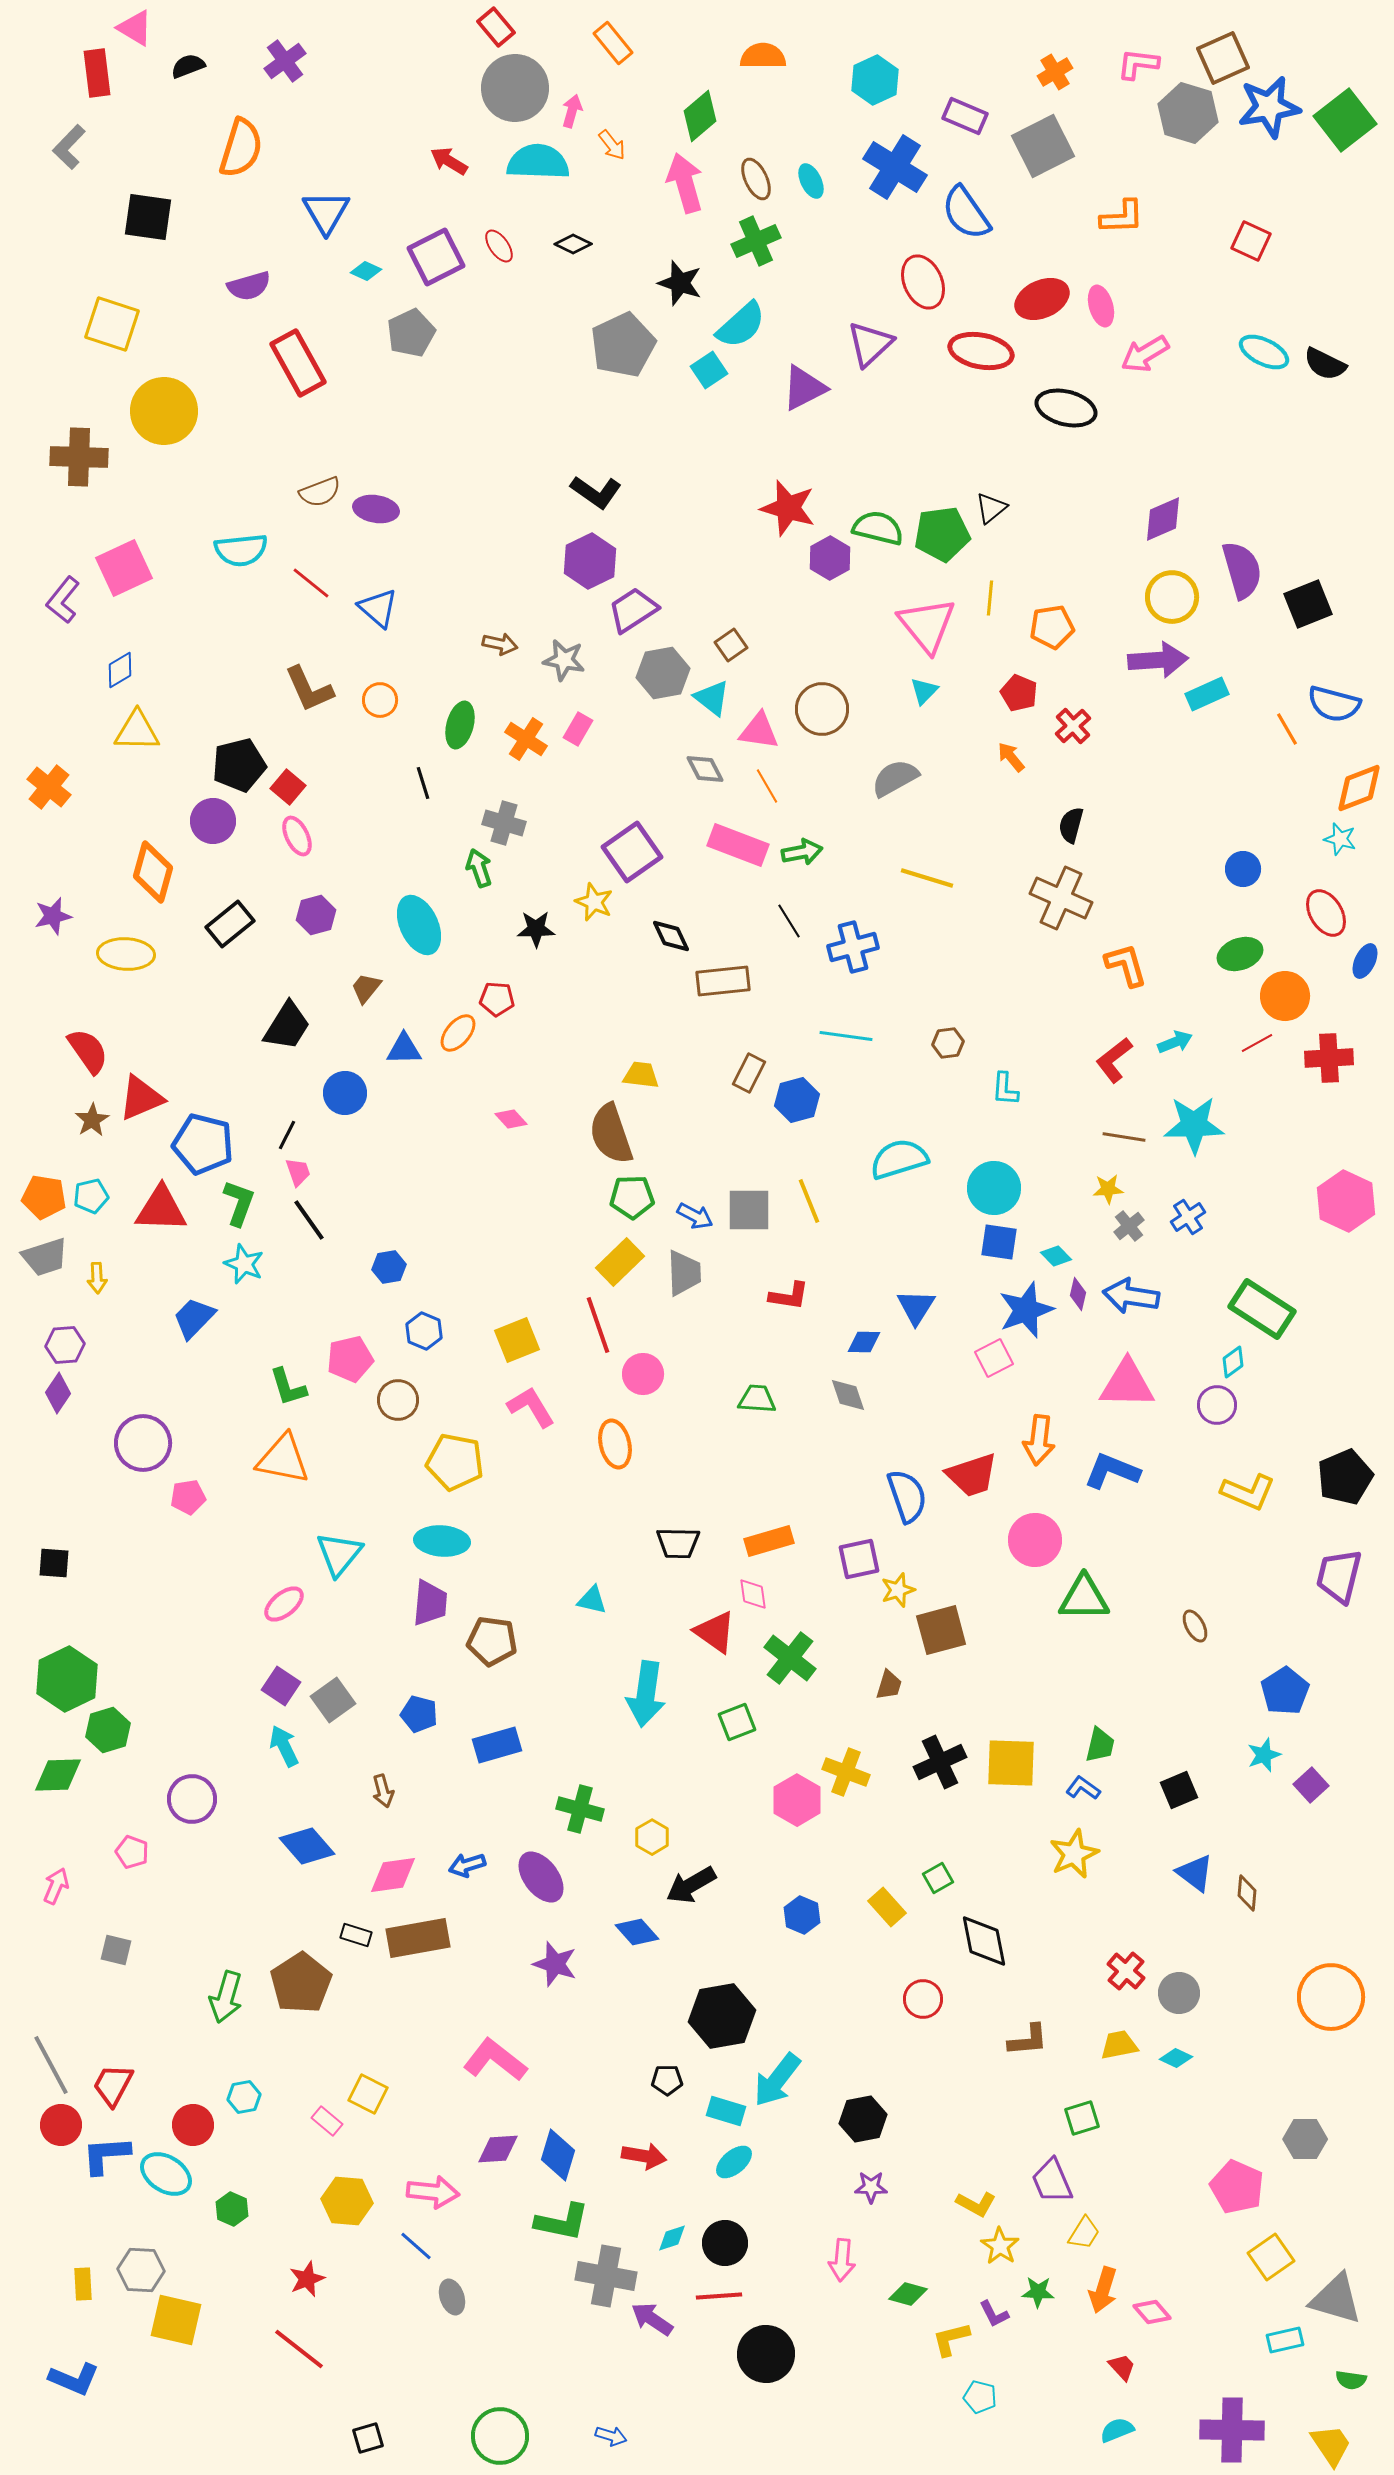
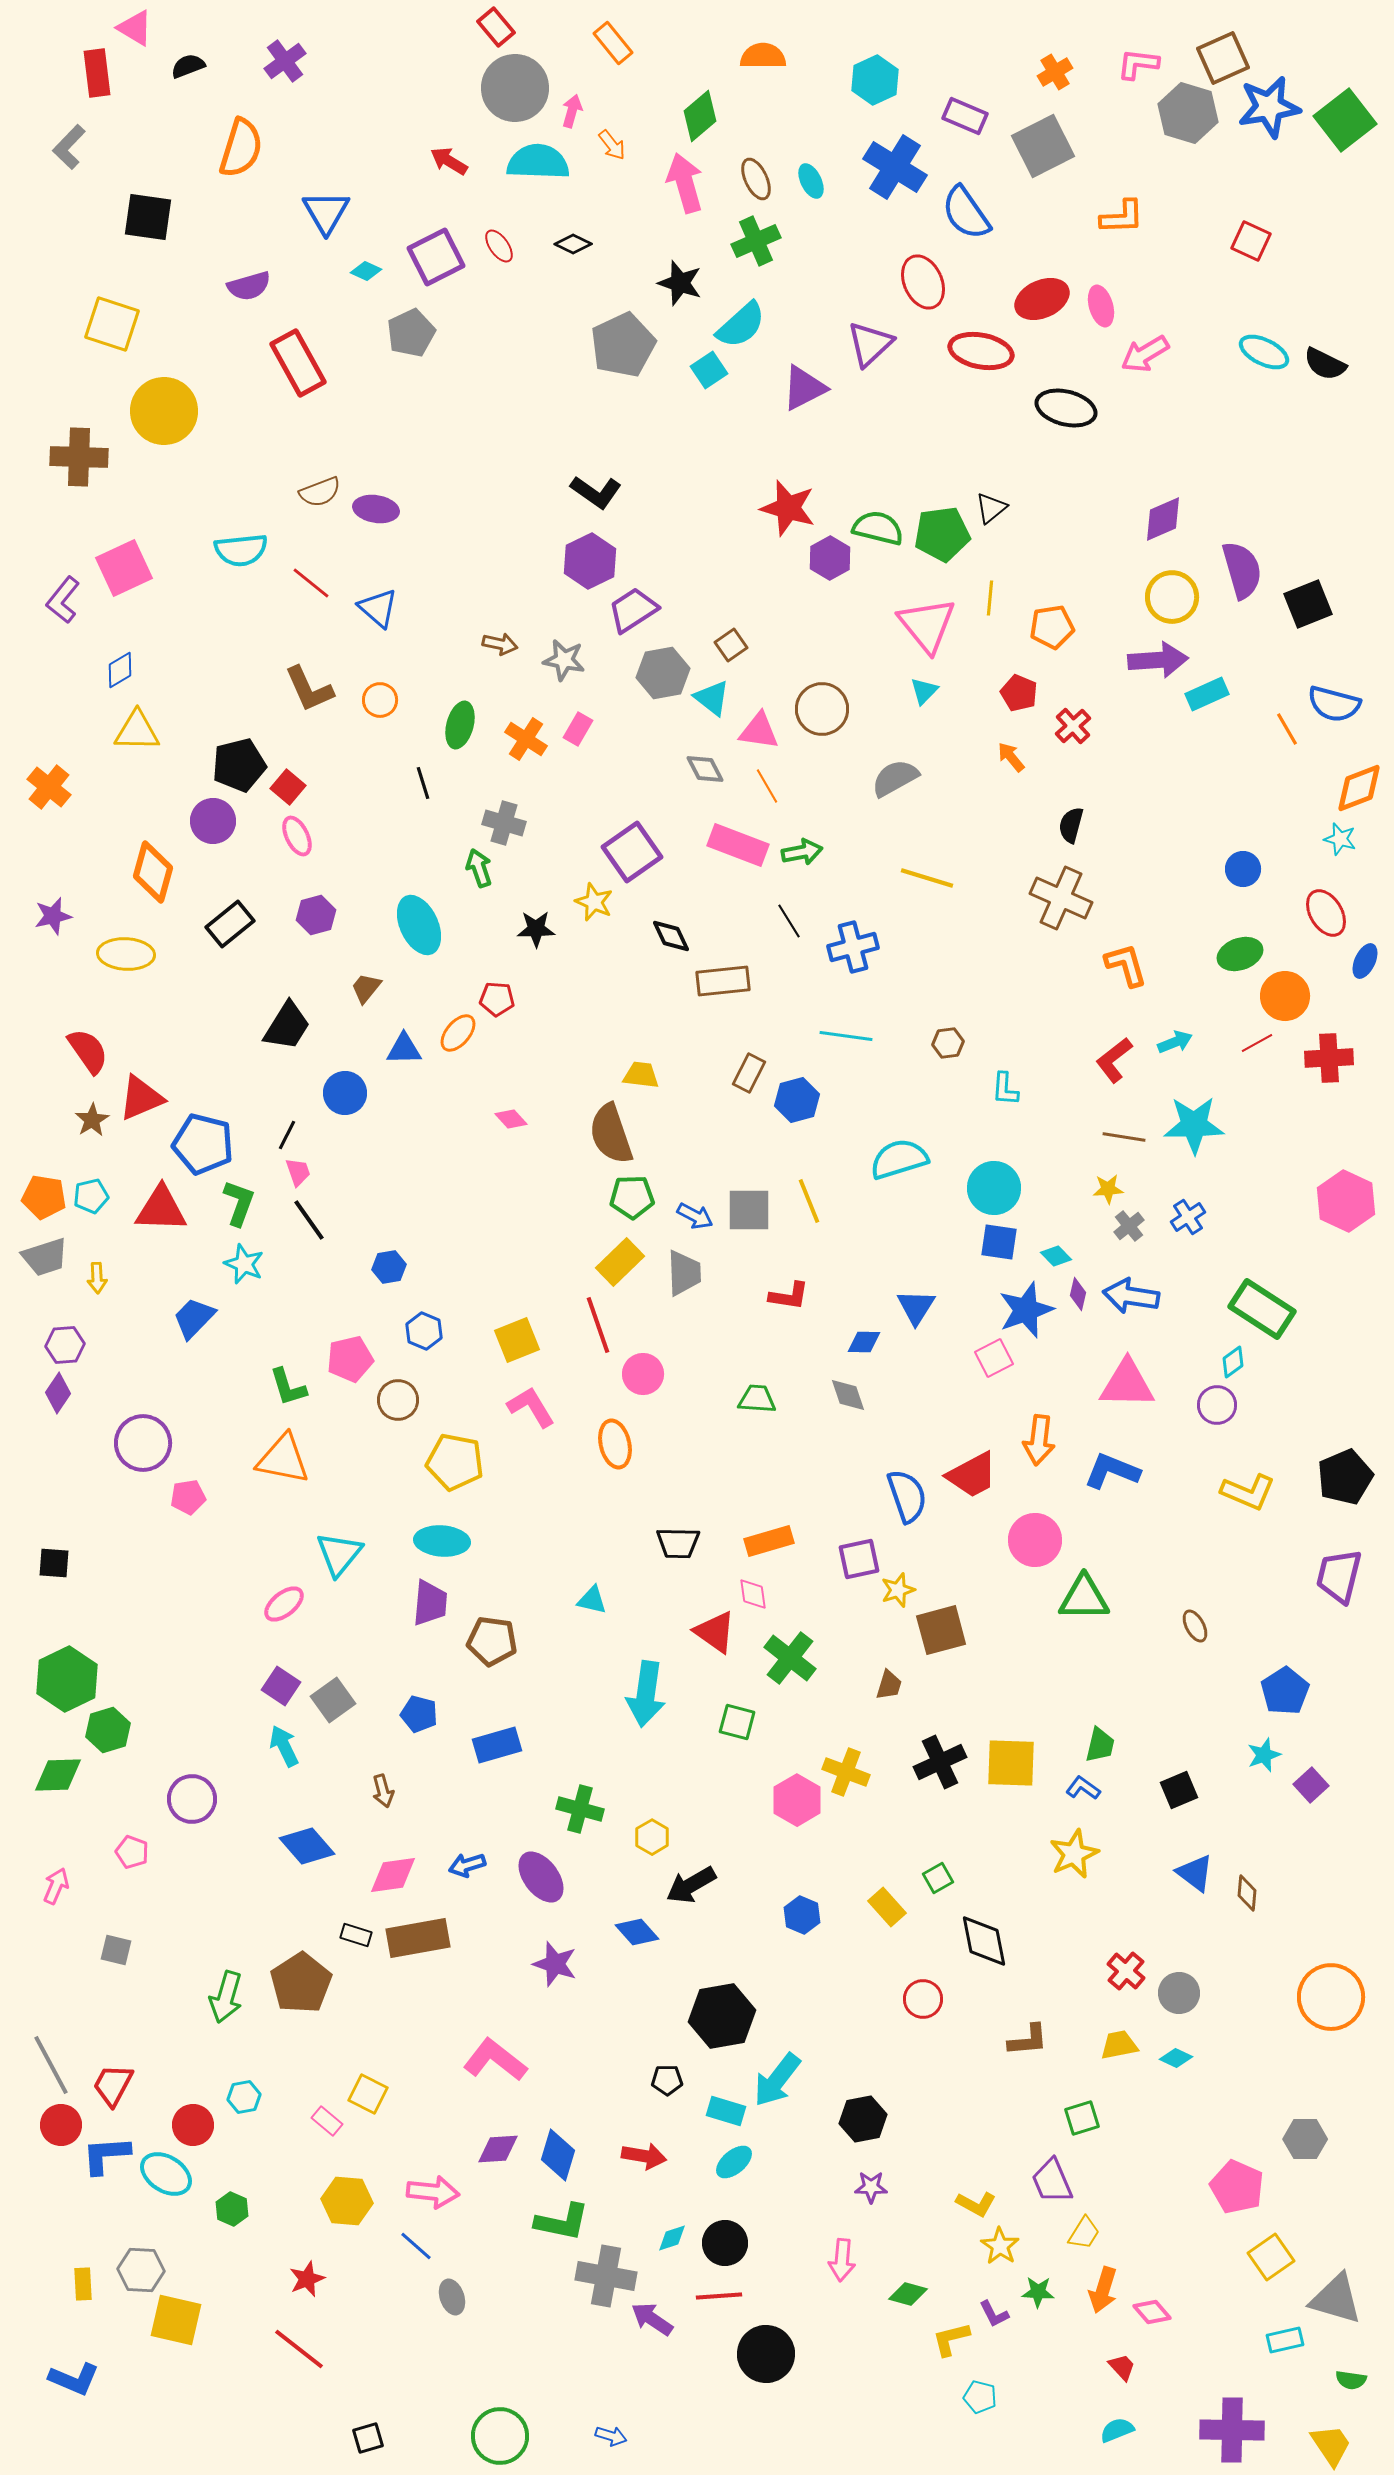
red trapezoid at (972, 1475): rotated 10 degrees counterclockwise
green square at (737, 1722): rotated 36 degrees clockwise
